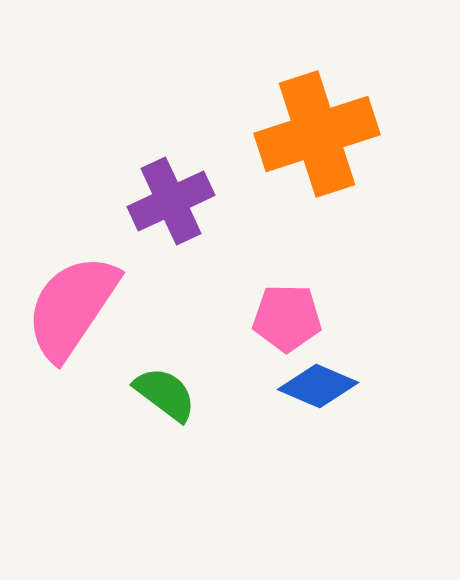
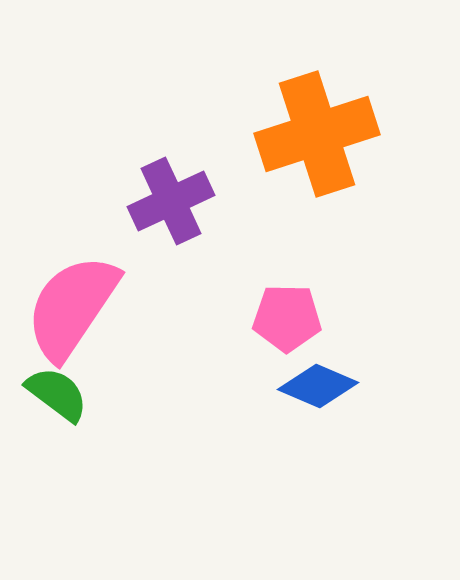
green semicircle: moved 108 px left
